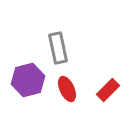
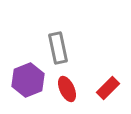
purple hexagon: rotated 8 degrees counterclockwise
red rectangle: moved 2 px up
